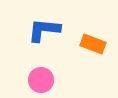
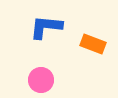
blue L-shape: moved 2 px right, 3 px up
